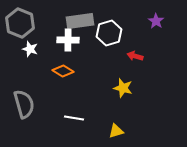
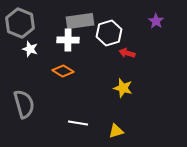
red arrow: moved 8 px left, 3 px up
white line: moved 4 px right, 5 px down
